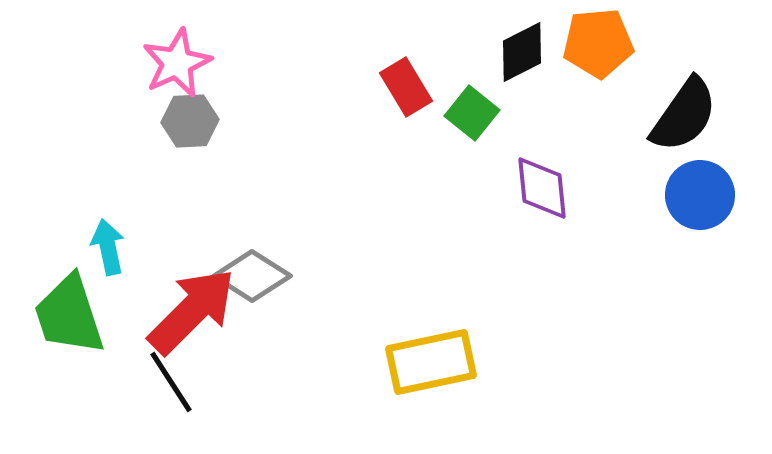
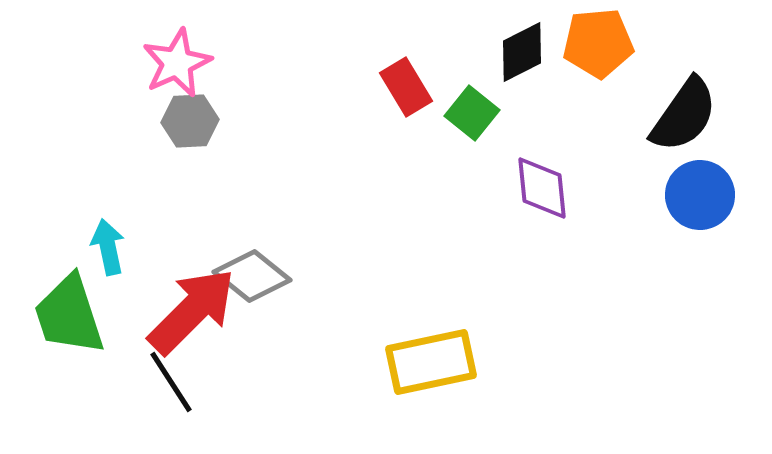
gray diamond: rotated 6 degrees clockwise
